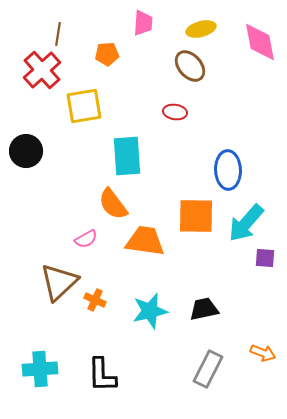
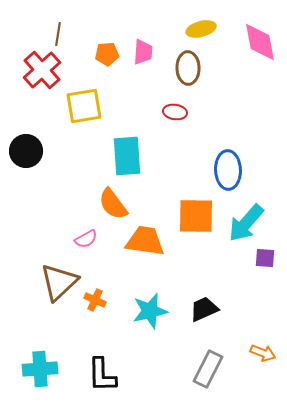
pink trapezoid: moved 29 px down
brown ellipse: moved 2 px left, 2 px down; rotated 40 degrees clockwise
black trapezoid: rotated 12 degrees counterclockwise
